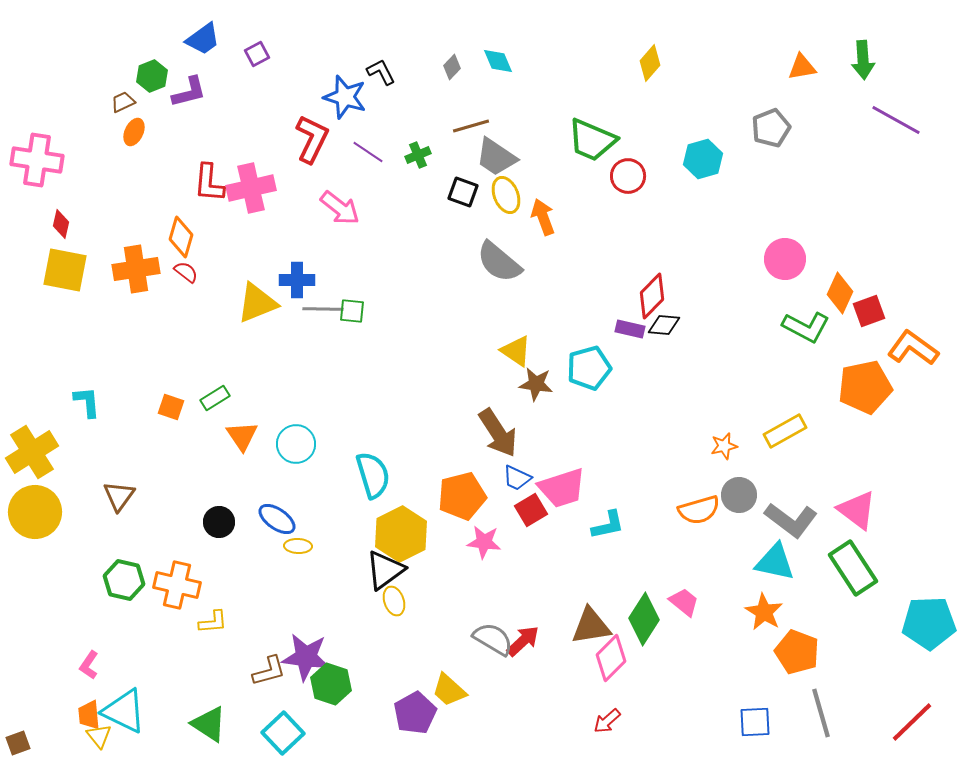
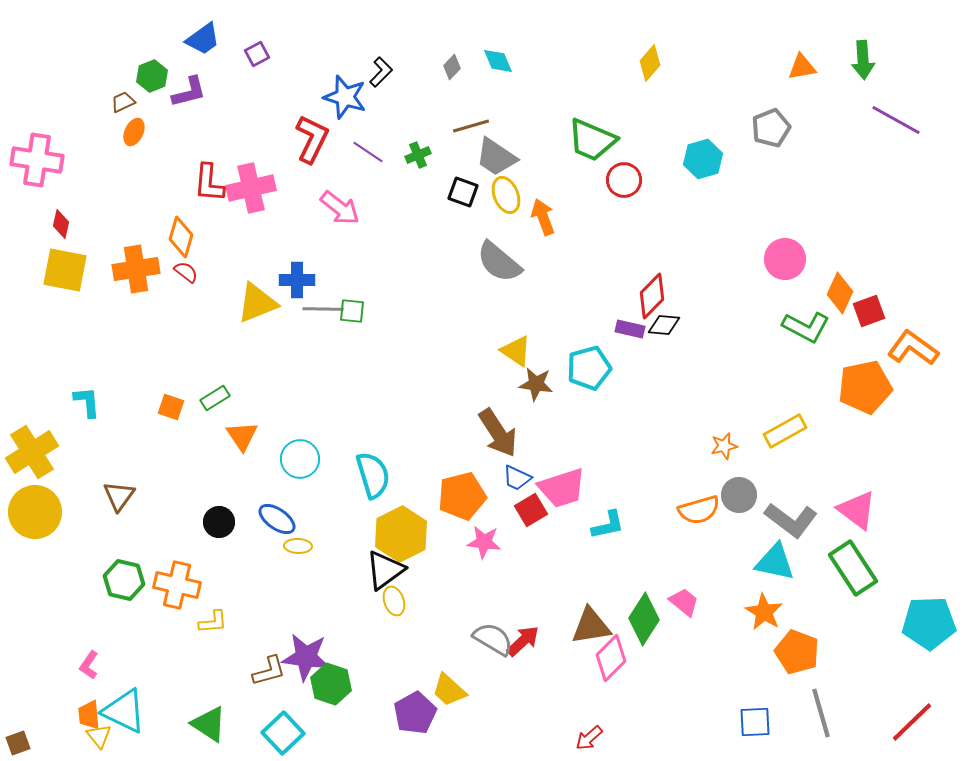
black L-shape at (381, 72): rotated 72 degrees clockwise
red circle at (628, 176): moved 4 px left, 4 px down
cyan circle at (296, 444): moved 4 px right, 15 px down
red arrow at (607, 721): moved 18 px left, 17 px down
